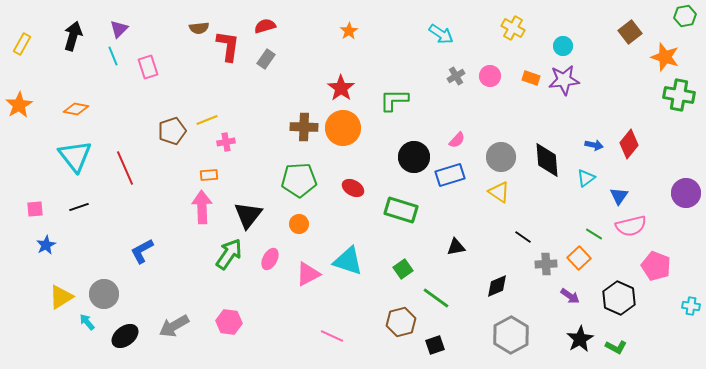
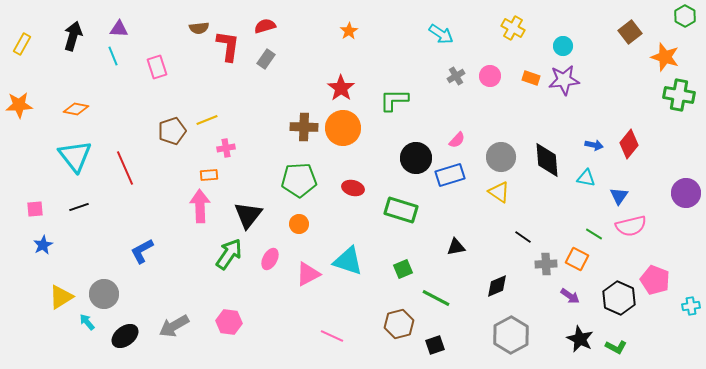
green hexagon at (685, 16): rotated 20 degrees counterclockwise
purple triangle at (119, 29): rotated 48 degrees clockwise
pink rectangle at (148, 67): moved 9 px right
orange star at (19, 105): rotated 28 degrees clockwise
pink cross at (226, 142): moved 6 px down
black circle at (414, 157): moved 2 px right, 1 px down
cyan triangle at (586, 178): rotated 48 degrees clockwise
red ellipse at (353, 188): rotated 15 degrees counterclockwise
pink arrow at (202, 207): moved 2 px left, 1 px up
blue star at (46, 245): moved 3 px left
orange square at (579, 258): moved 2 px left, 1 px down; rotated 20 degrees counterclockwise
pink pentagon at (656, 266): moved 1 px left, 14 px down
green square at (403, 269): rotated 12 degrees clockwise
green line at (436, 298): rotated 8 degrees counterclockwise
cyan cross at (691, 306): rotated 18 degrees counterclockwise
brown hexagon at (401, 322): moved 2 px left, 2 px down
black star at (580, 339): rotated 16 degrees counterclockwise
